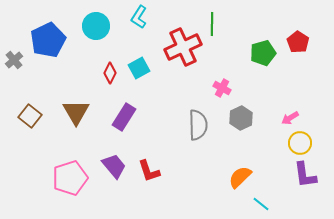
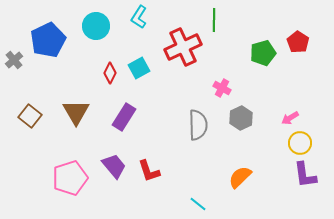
green line: moved 2 px right, 4 px up
cyan line: moved 63 px left
